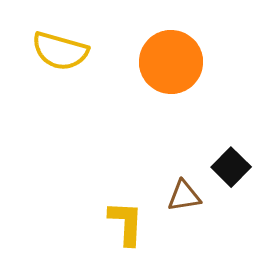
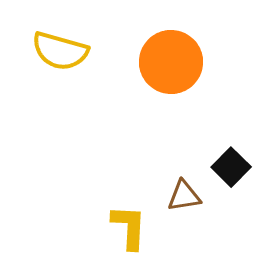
yellow L-shape: moved 3 px right, 4 px down
